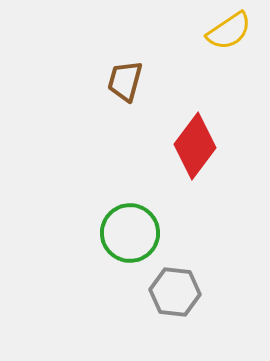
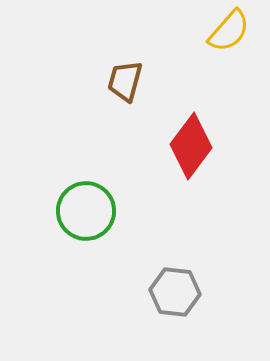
yellow semicircle: rotated 15 degrees counterclockwise
red diamond: moved 4 px left
green circle: moved 44 px left, 22 px up
